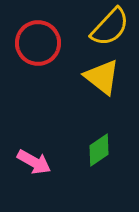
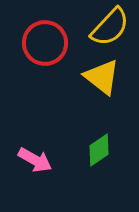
red circle: moved 7 px right
pink arrow: moved 1 px right, 2 px up
